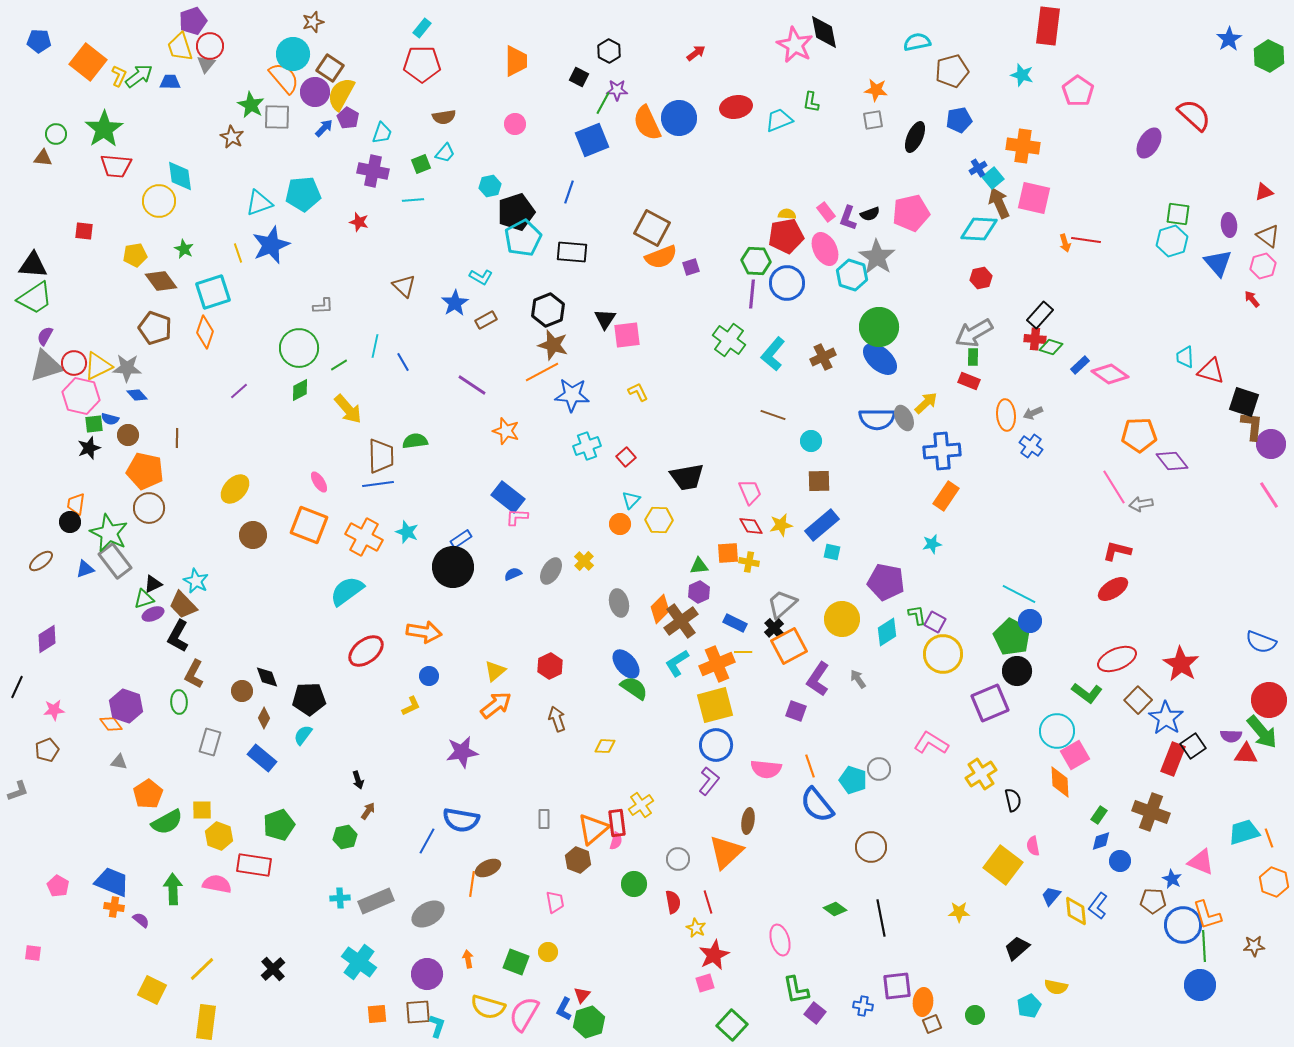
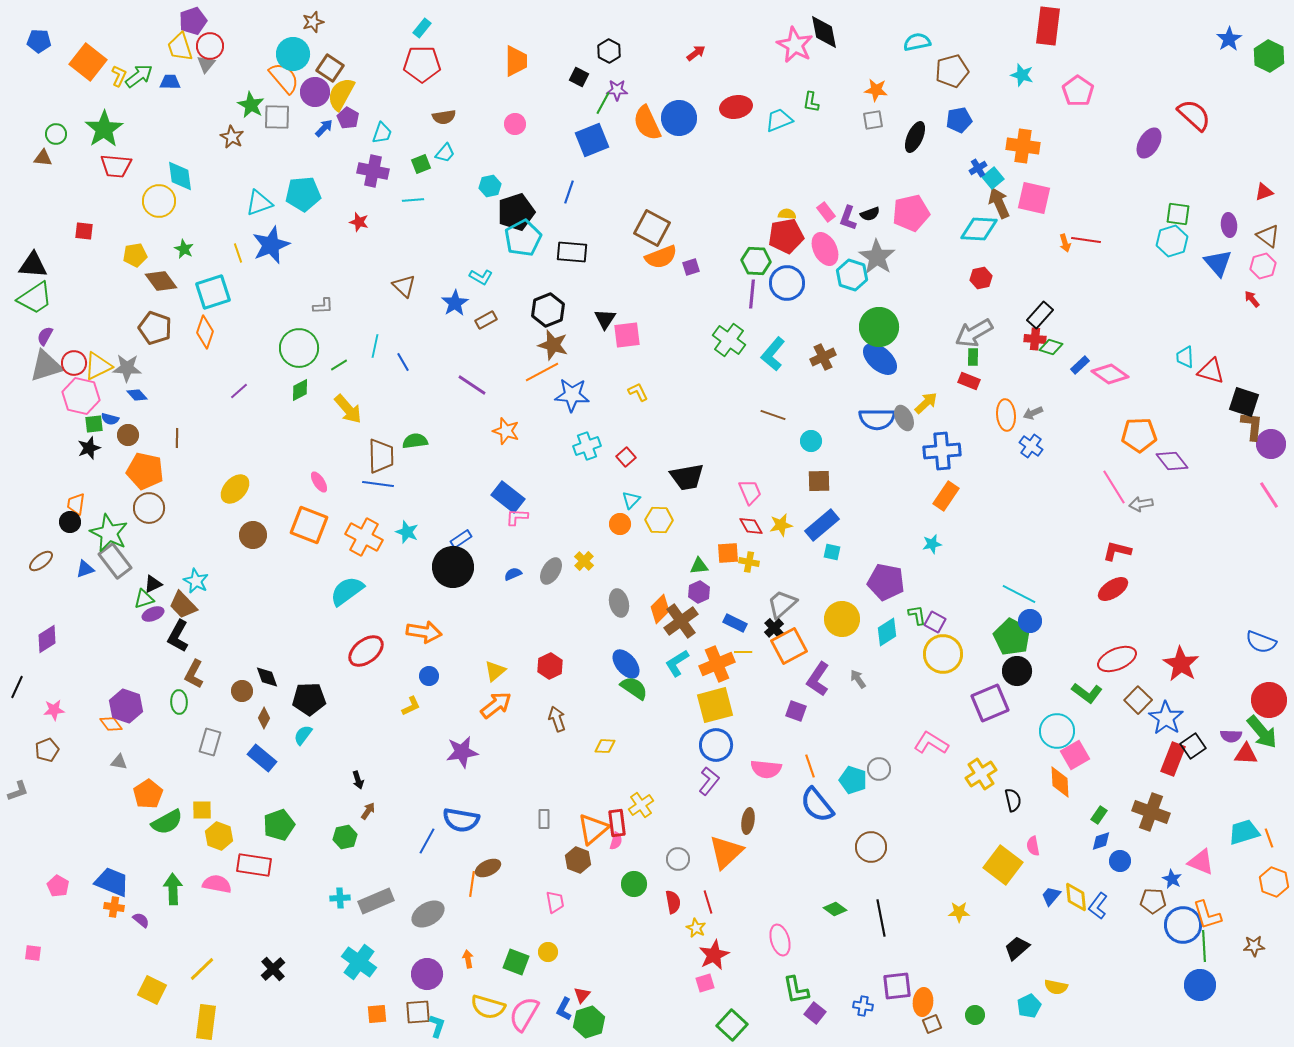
blue line at (378, 484): rotated 16 degrees clockwise
yellow diamond at (1076, 911): moved 14 px up
